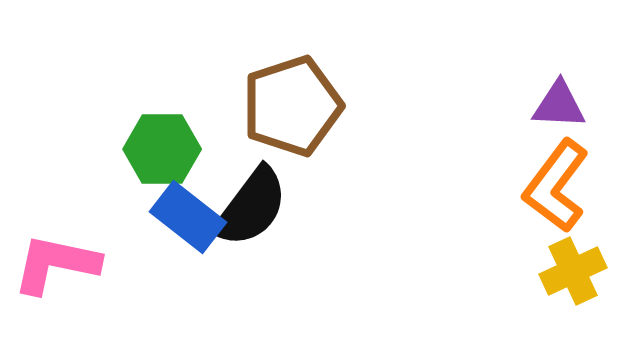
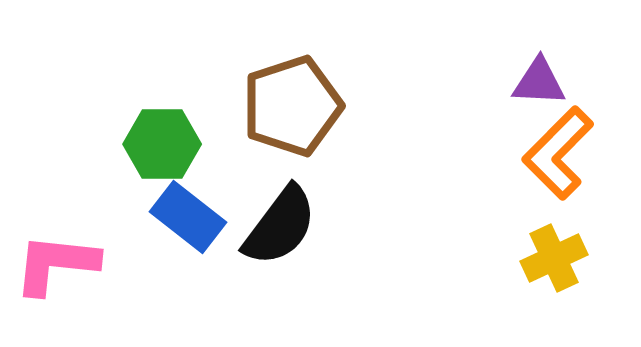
purple triangle: moved 20 px left, 23 px up
green hexagon: moved 5 px up
orange L-shape: moved 2 px right, 33 px up; rotated 8 degrees clockwise
black semicircle: moved 29 px right, 19 px down
pink L-shape: rotated 6 degrees counterclockwise
yellow cross: moved 19 px left, 13 px up
